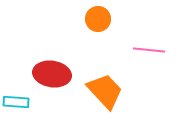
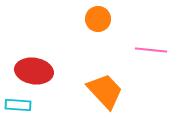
pink line: moved 2 px right
red ellipse: moved 18 px left, 3 px up
cyan rectangle: moved 2 px right, 3 px down
